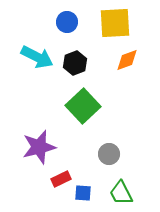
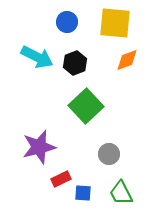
yellow square: rotated 8 degrees clockwise
green square: moved 3 px right
